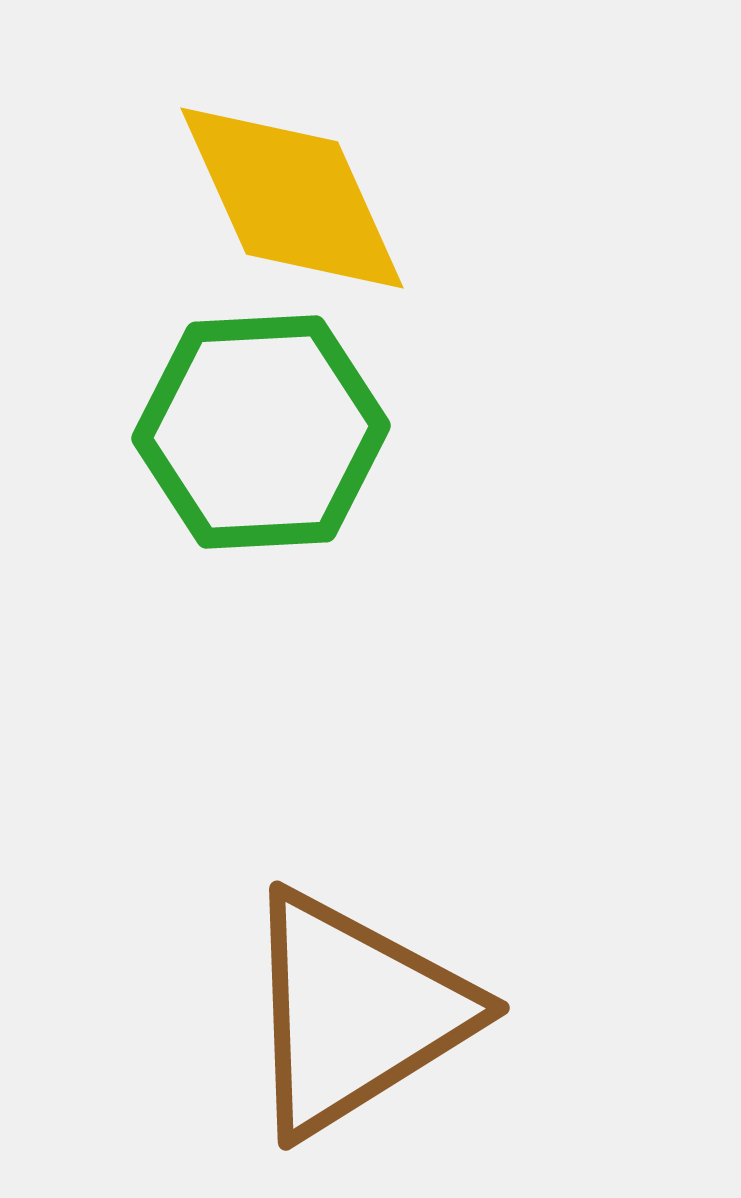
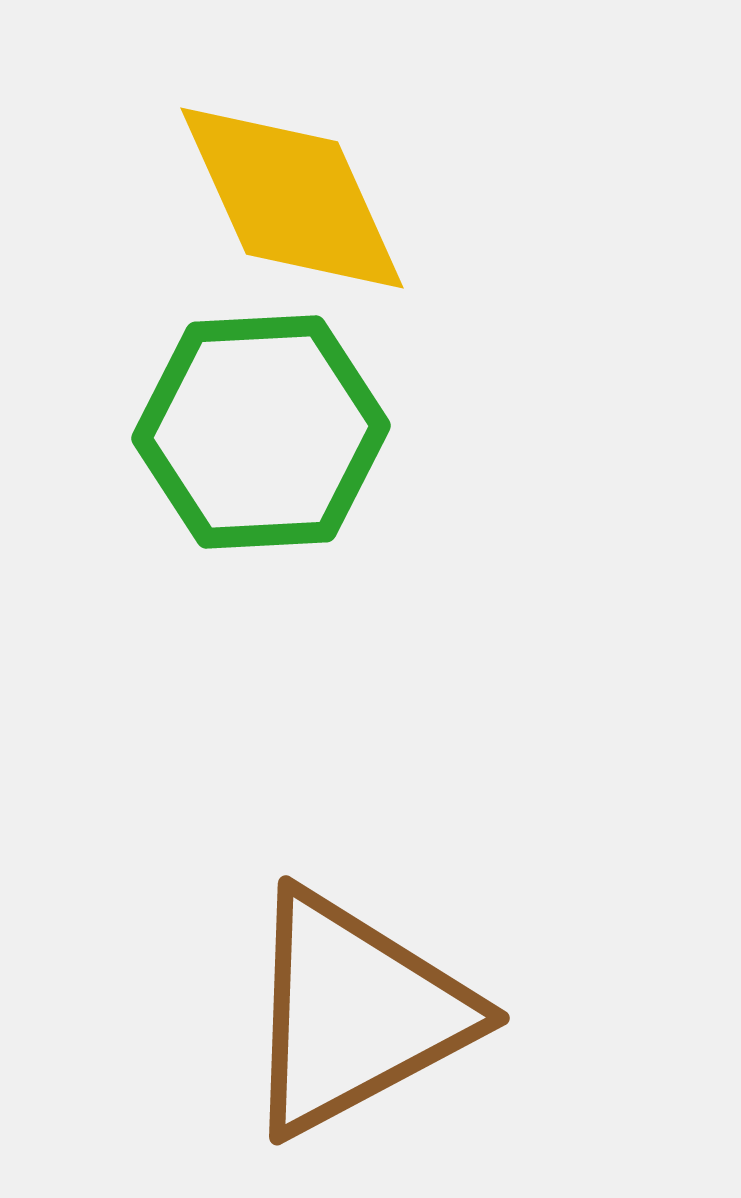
brown triangle: rotated 4 degrees clockwise
